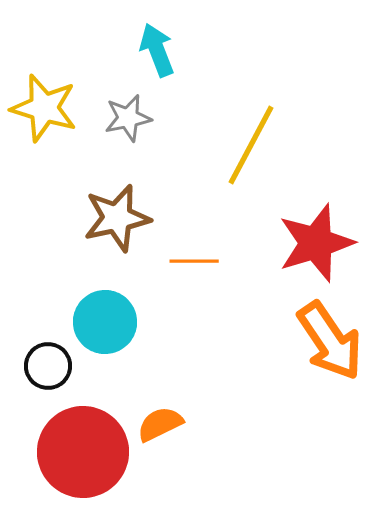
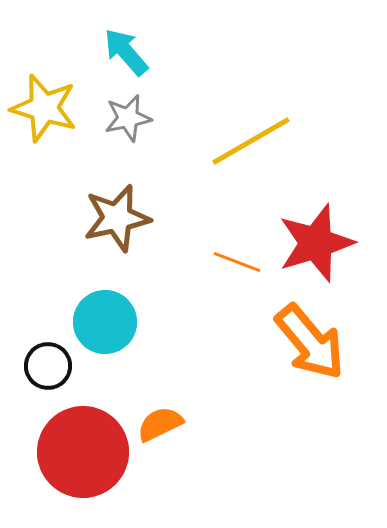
cyan arrow: moved 31 px left, 2 px down; rotated 20 degrees counterclockwise
yellow line: moved 4 px up; rotated 32 degrees clockwise
orange line: moved 43 px right, 1 px down; rotated 21 degrees clockwise
orange arrow: moved 20 px left, 1 px down; rotated 6 degrees counterclockwise
